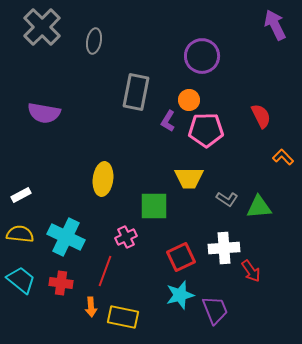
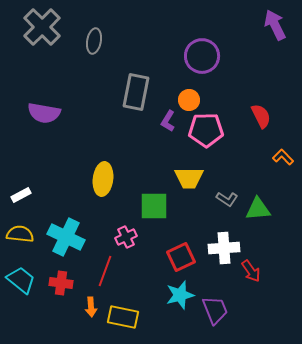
green triangle: moved 1 px left, 2 px down
